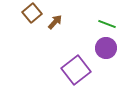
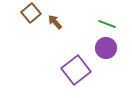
brown square: moved 1 px left
brown arrow: rotated 84 degrees counterclockwise
